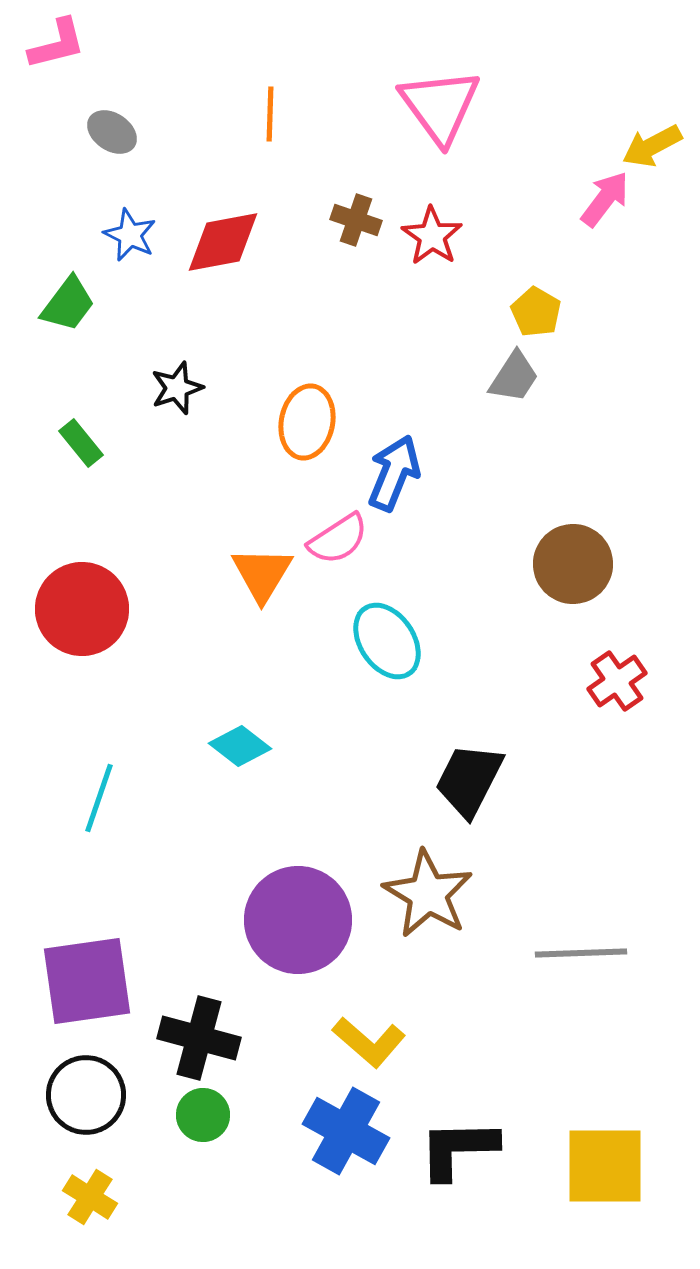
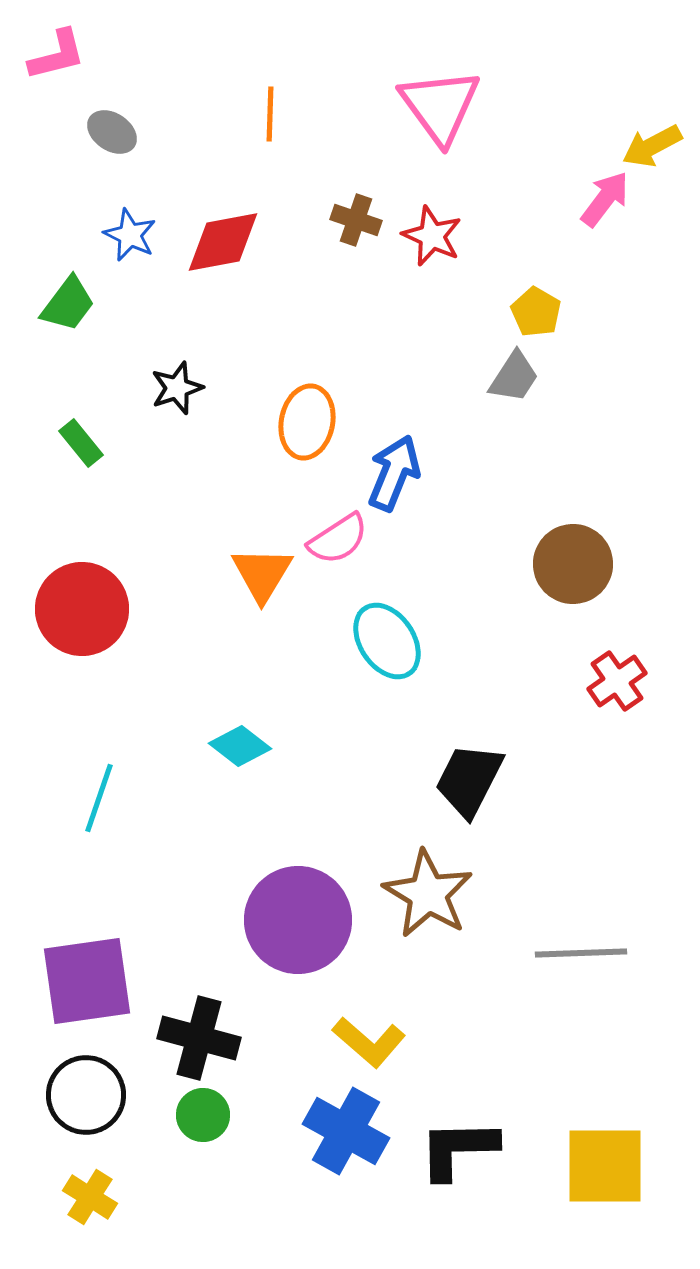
pink L-shape: moved 11 px down
red star: rotated 10 degrees counterclockwise
